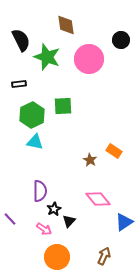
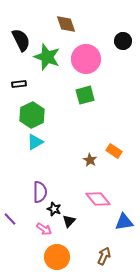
brown diamond: moved 1 px up; rotated 10 degrees counterclockwise
black circle: moved 2 px right, 1 px down
pink circle: moved 3 px left
green square: moved 22 px right, 11 px up; rotated 12 degrees counterclockwise
cyan triangle: rotated 42 degrees counterclockwise
purple semicircle: moved 1 px down
black star: rotated 24 degrees counterclockwise
blue triangle: rotated 24 degrees clockwise
